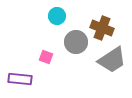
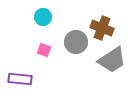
cyan circle: moved 14 px left, 1 px down
pink square: moved 2 px left, 7 px up
